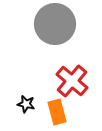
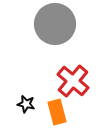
red cross: moved 1 px right
